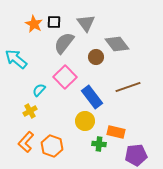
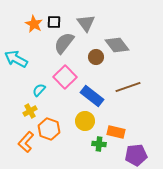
gray diamond: moved 1 px down
cyan arrow: rotated 10 degrees counterclockwise
blue rectangle: moved 1 px up; rotated 15 degrees counterclockwise
orange hexagon: moved 3 px left, 17 px up
